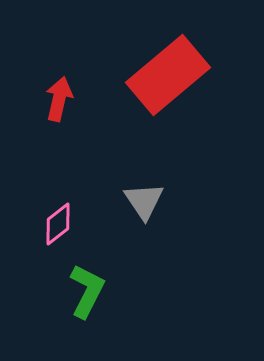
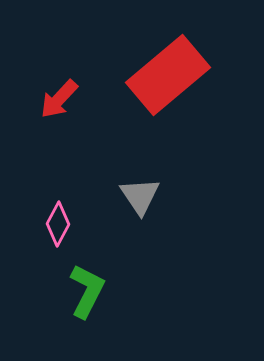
red arrow: rotated 150 degrees counterclockwise
gray triangle: moved 4 px left, 5 px up
pink diamond: rotated 24 degrees counterclockwise
